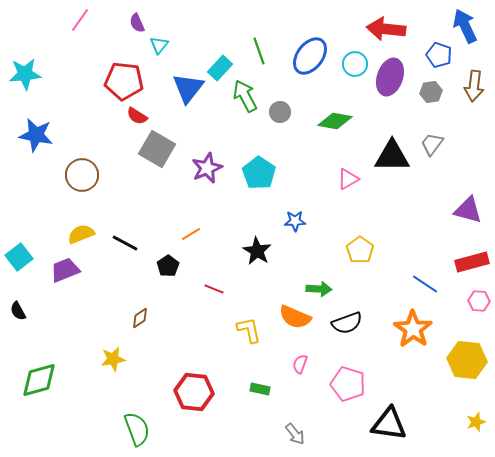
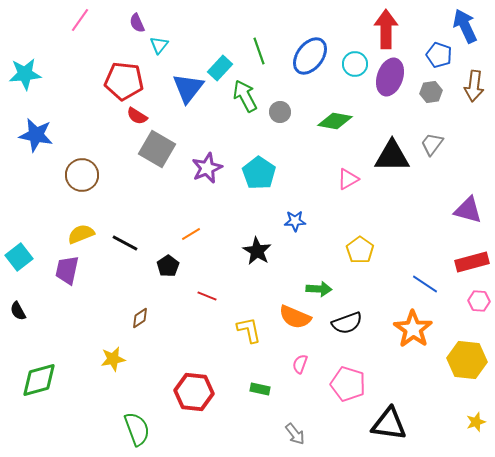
red arrow at (386, 29): rotated 84 degrees clockwise
purple trapezoid at (65, 270): moved 2 px right; rotated 56 degrees counterclockwise
red line at (214, 289): moved 7 px left, 7 px down
